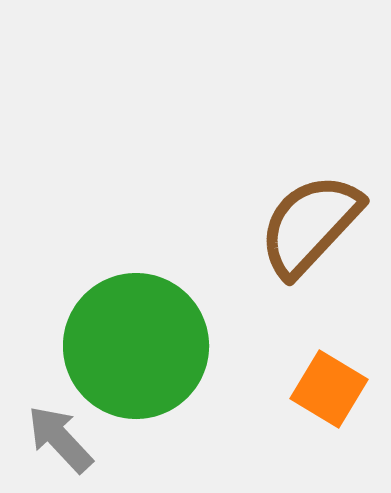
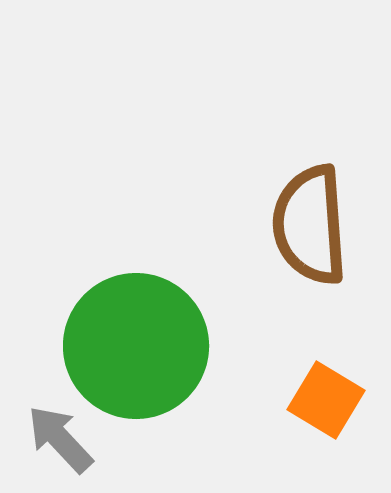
brown semicircle: rotated 47 degrees counterclockwise
orange square: moved 3 px left, 11 px down
